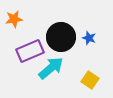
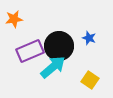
black circle: moved 2 px left, 9 px down
cyan arrow: moved 2 px right, 1 px up
